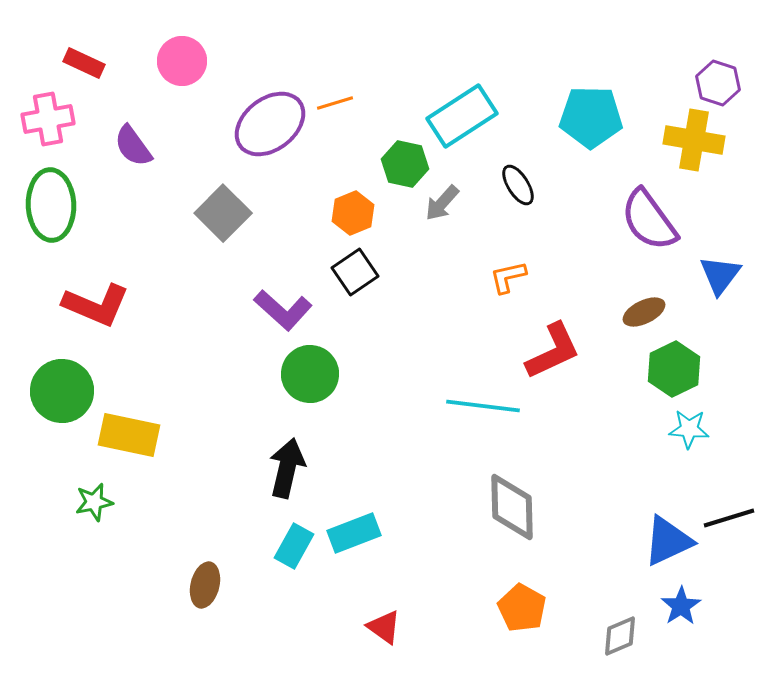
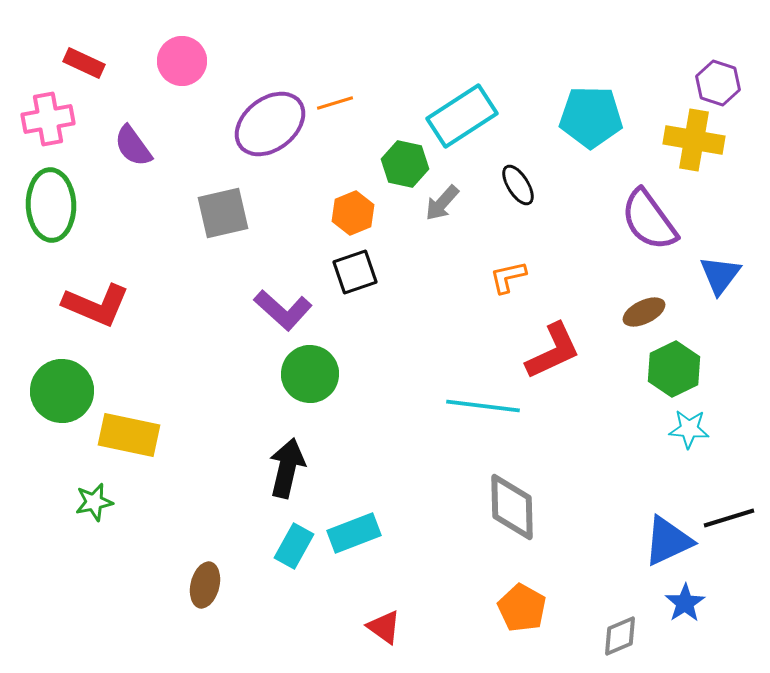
gray square at (223, 213): rotated 32 degrees clockwise
black square at (355, 272): rotated 15 degrees clockwise
blue star at (681, 606): moved 4 px right, 3 px up
